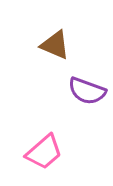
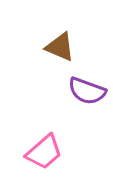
brown triangle: moved 5 px right, 2 px down
